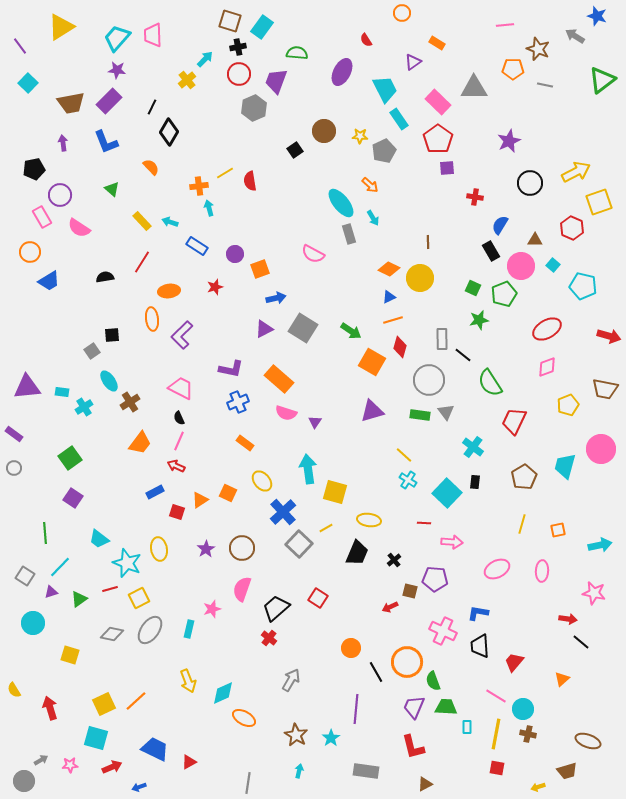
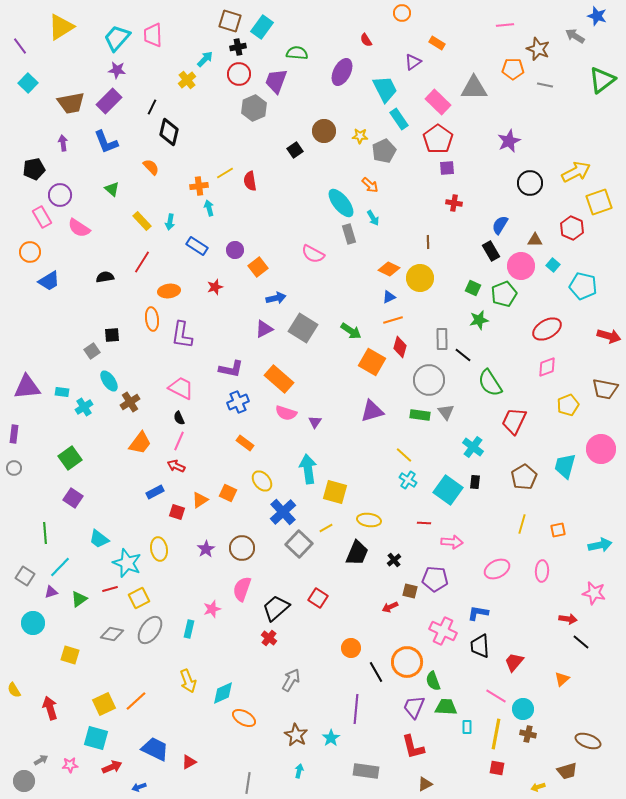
black diamond at (169, 132): rotated 16 degrees counterclockwise
red cross at (475, 197): moved 21 px left, 6 px down
cyan arrow at (170, 222): rotated 98 degrees counterclockwise
purple circle at (235, 254): moved 4 px up
orange square at (260, 269): moved 2 px left, 2 px up; rotated 18 degrees counterclockwise
purple L-shape at (182, 335): rotated 36 degrees counterclockwise
purple rectangle at (14, 434): rotated 60 degrees clockwise
cyan square at (447, 493): moved 1 px right, 3 px up; rotated 8 degrees counterclockwise
